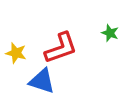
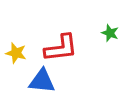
red L-shape: rotated 12 degrees clockwise
blue triangle: rotated 12 degrees counterclockwise
